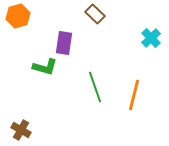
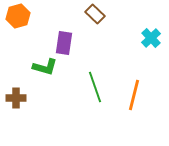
brown cross: moved 5 px left, 32 px up; rotated 30 degrees counterclockwise
